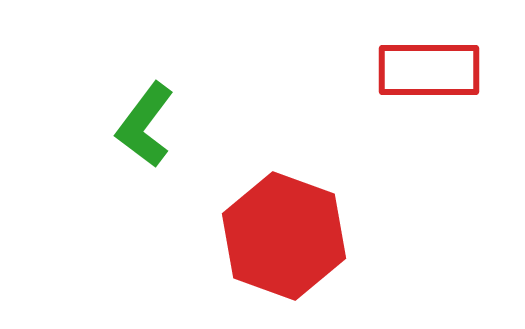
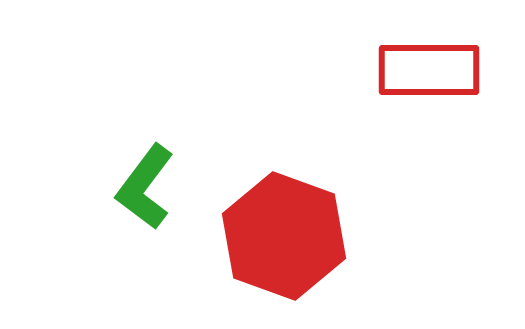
green L-shape: moved 62 px down
